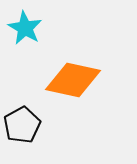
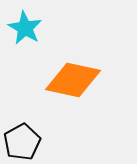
black pentagon: moved 17 px down
